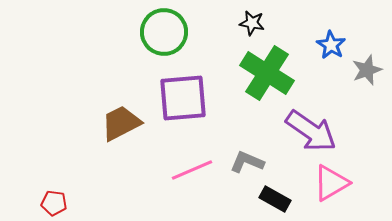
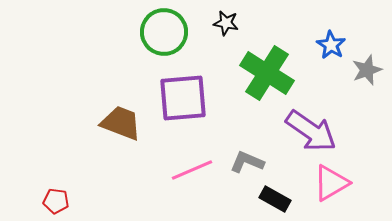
black star: moved 26 px left
brown trapezoid: rotated 48 degrees clockwise
red pentagon: moved 2 px right, 2 px up
